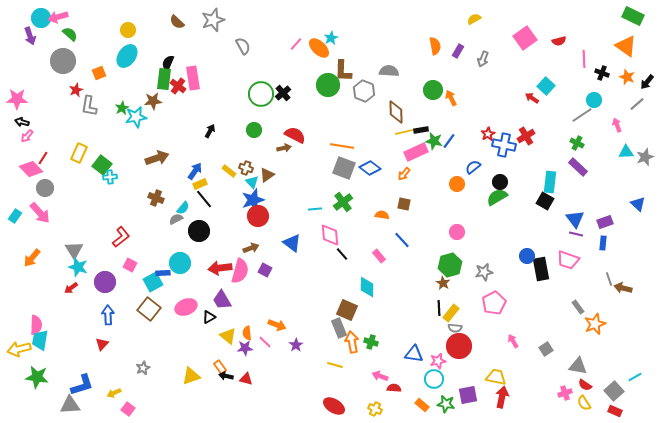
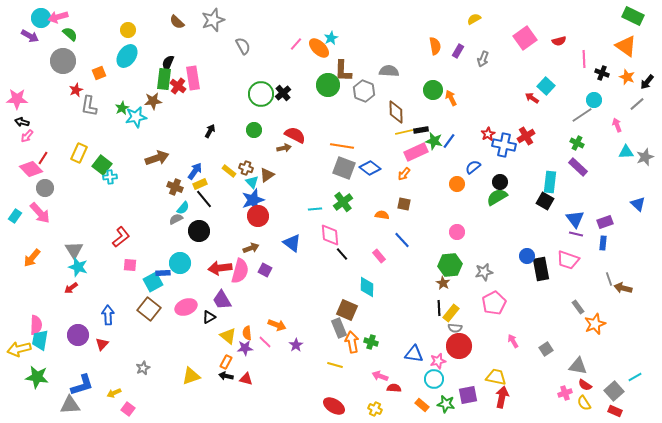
purple arrow at (30, 36): rotated 42 degrees counterclockwise
brown cross at (156, 198): moved 19 px right, 11 px up
pink square at (130, 265): rotated 24 degrees counterclockwise
green hexagon at (450, 265): rotated 10 degrees clockwise
purple circle at (105, 282): moved 27 px left, 53 px down
orange rectangle at (220, 367): moved 6 px right, 5 px up; rotated 64 degrees clockwise
